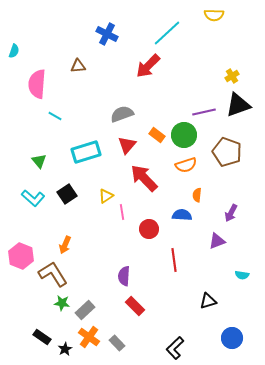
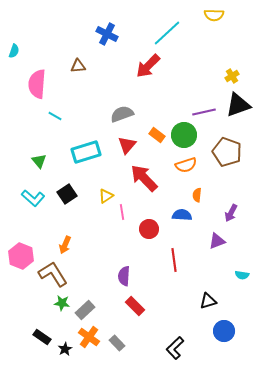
blue circle at (232, 338): moved 8 px left, 7 px up
